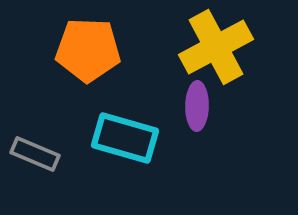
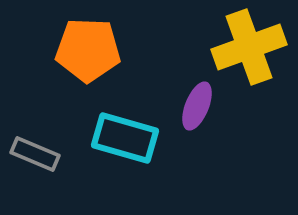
yellow cross: moved 33 px right; rotated 8 degrees clockwise
purple ellipse: rotated 21 degrees clockwise
